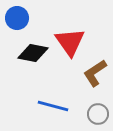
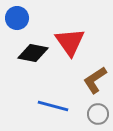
brown L-shape: moved 7 px down
